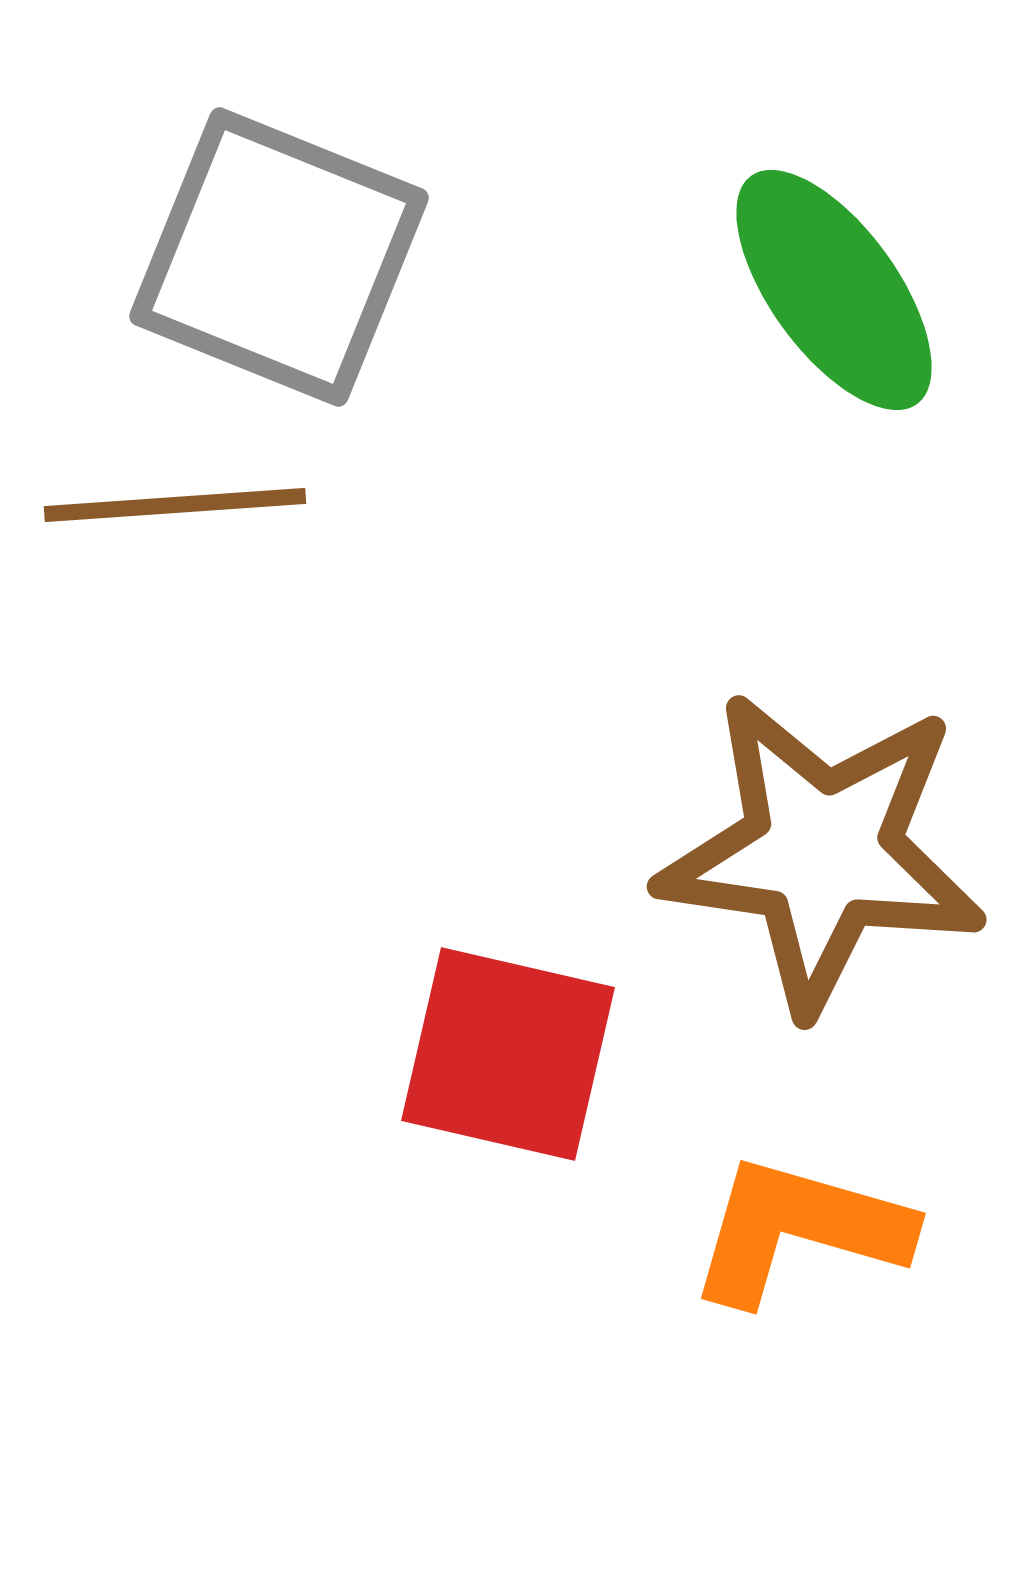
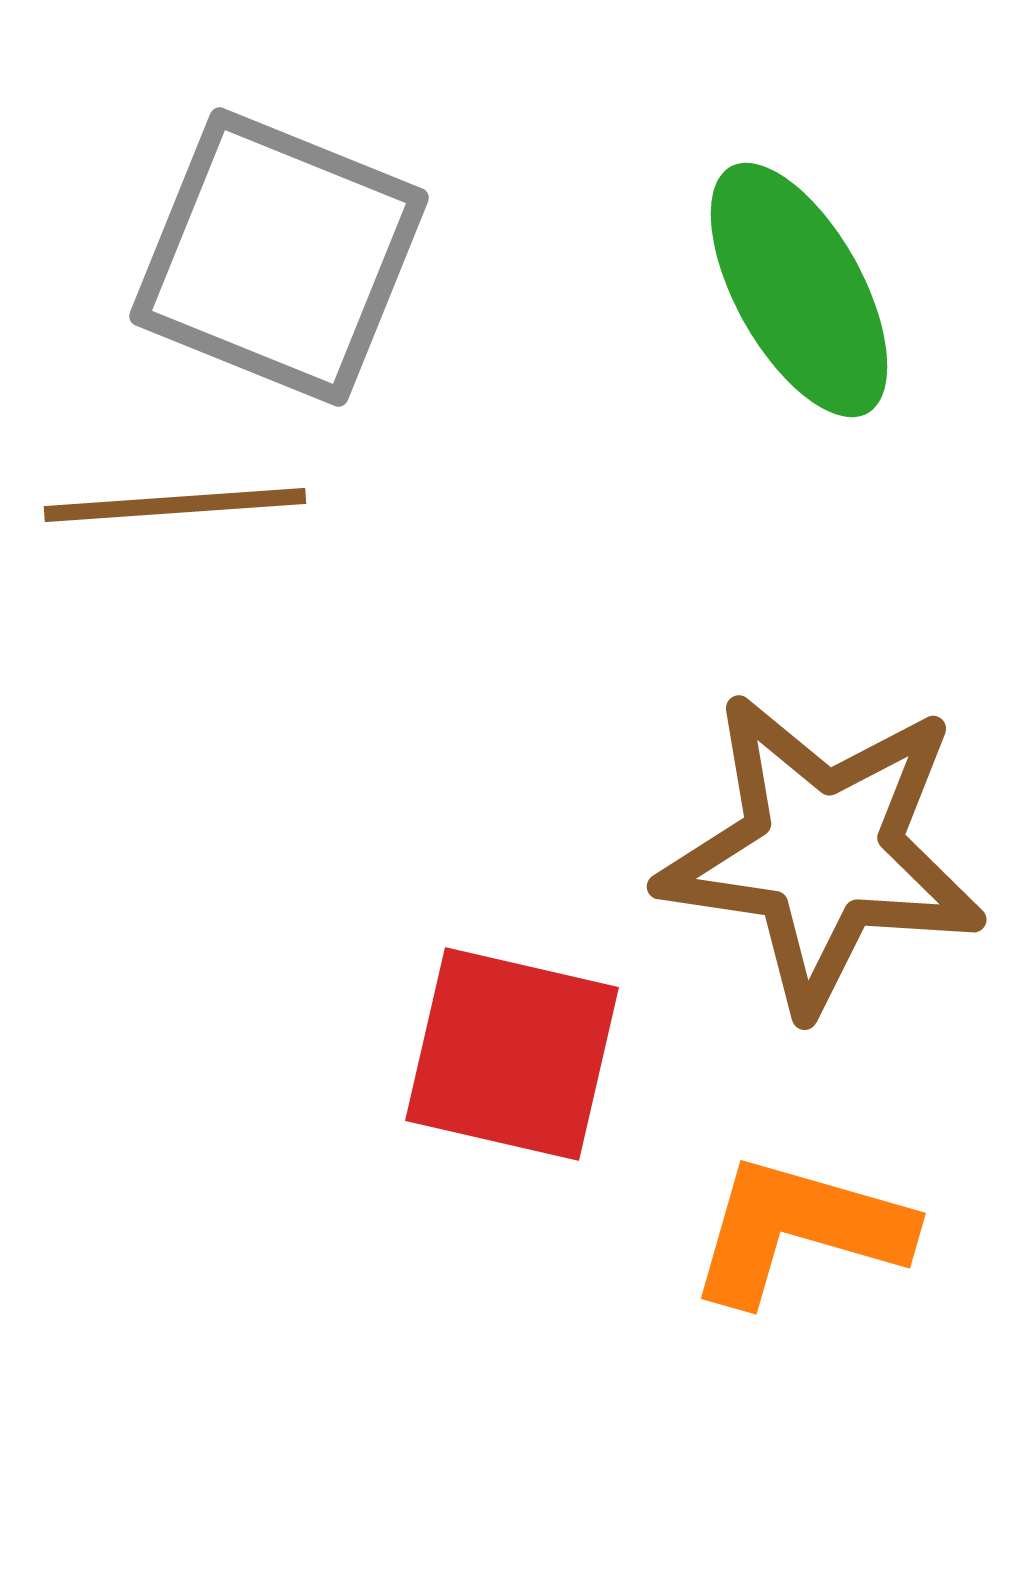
green ellipse: moved 35 px left; rotated 7 degrees clockwise
red square: moved 4 px right
